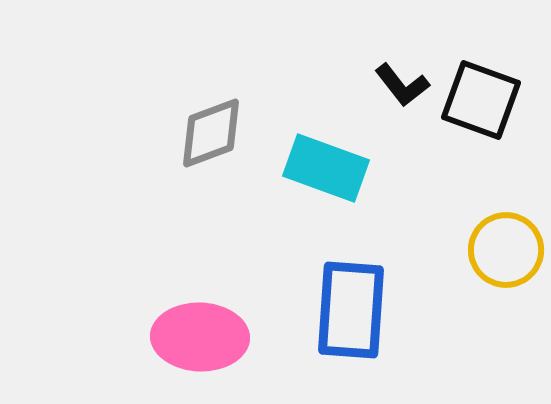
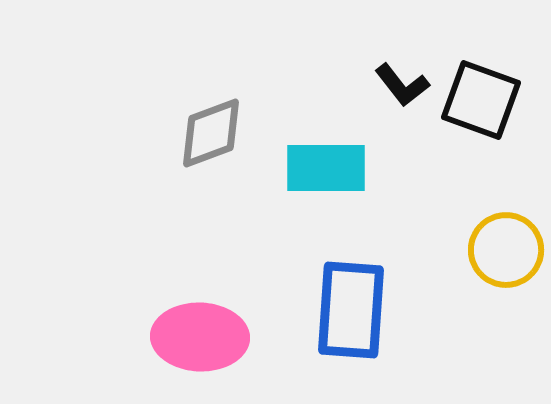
cyan rectangle: rotated 20 degrees counterclockwise
